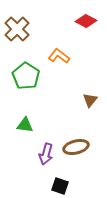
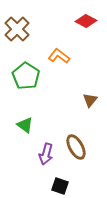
green triangle: rotated 30 degrees clockwise
brown ellipse: rotated 75 degrees clockwise
